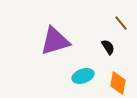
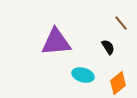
purple triangle: moved 1 px right, 1 px down; rotated 12 degrees clockwise
cyan ellipse: moved 1 px up; rotated 35 degrees clockwise
orange diamond: rotated 40 degrees clockwise
